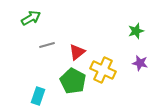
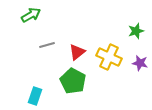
green arrow: moved 3 px up
yellow cross: moved 6 px right, 13 px up
cyan rectangle: moved 3 px left
